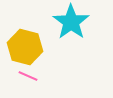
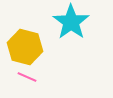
pink line: moved 1 px left, 1 px down
